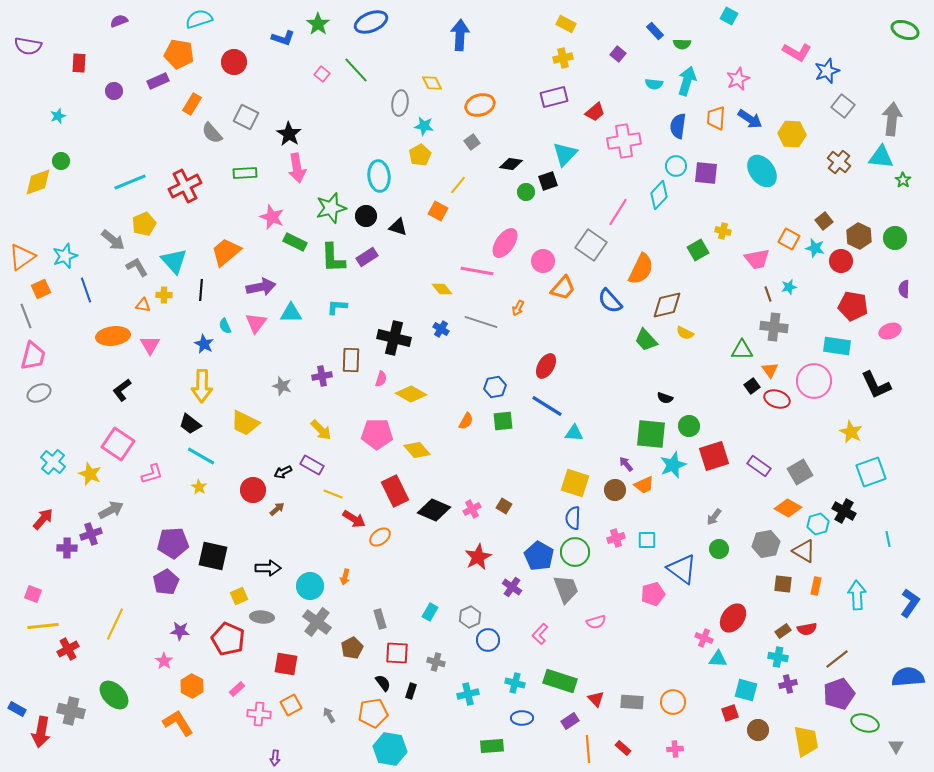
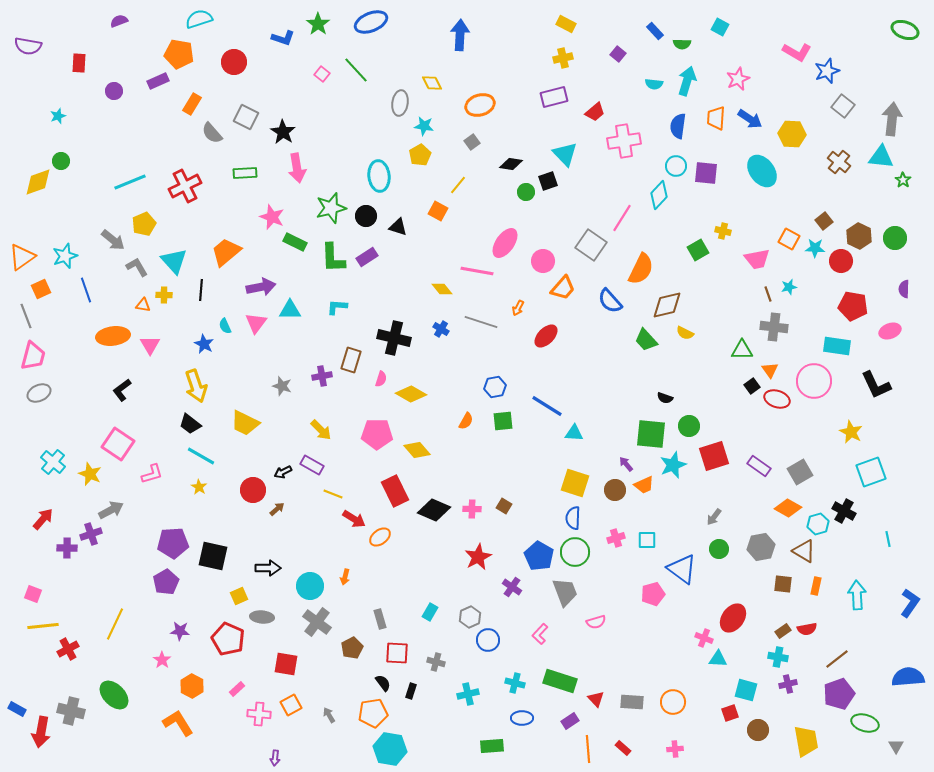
cyan square at (729, 16): moved 9 px left, 11 px down
black star at (289, 134): moved 6 px left, 2 px up
cyan triangle at (565, 154): rotated 28 degrees counterclockwise
pink line at (618, 212): moved 4 px right, 6 px down
cyan star at (815, 248): rotated 12 degrees counterclockwise
cyan triangle at (291, 313): moved 1 px left, 3 px up
brown rectangle at (351, 360): rotated 15 degrees clockwise
red ellipse at (546, 366): moved 30 px up; rotated 15 degrees clockwise
yellow arrow at (202, 386): moved 6 px left; rotated 20 degrees counterclockwise
pink cross at (472, 509): rotated 30 degrees clockwise
gray hexagon at (766, 544): moved 5 px left, 3 px down
gray trapezoid at (566, 589): moved 1 px left, 3 px down
pink star at (164, 661): moved 2 px left, 1 px up
